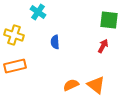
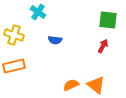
green square: moved 1 px left
blue semicircle: moved 2 px up; rotated 80 degrees counterclockwise
orange rectangle: moved 1 px left
